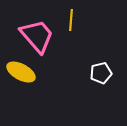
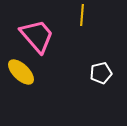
yellow line: moved 11 px right, 5 px up
yellow ellipse: rotated 16 degrees clockwise
